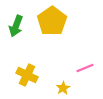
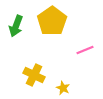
pink line: moved 18 px up
yellow cross: moved 7 px right
yellow star: rotated 16 degrees counterclockwise
